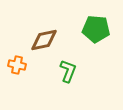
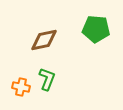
orange cross: moved 4 px right, 22 px down
green L-shape: moved 21 px left, 8 px down
